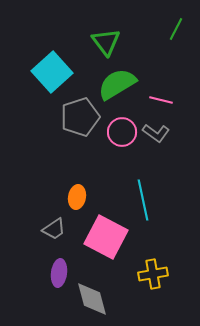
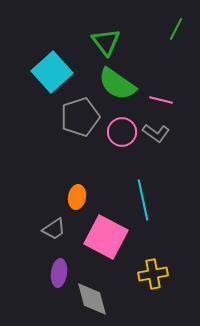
green semicircle: rotated 114 degrees counterclockwise
